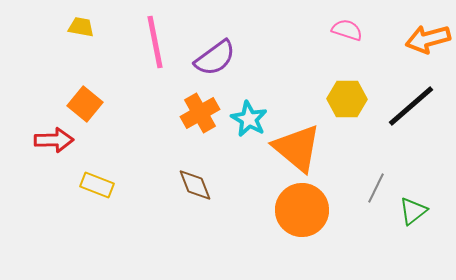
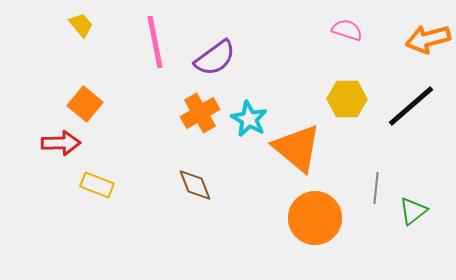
yellow trapezoid: moved 2 px up; rotated 40 degrees clockwise
red arrow: moved 7 px right, 3 px down
gray line: rotated 20 degrees counterclockwise
orange circle: moved 13 px right, 8 px down
